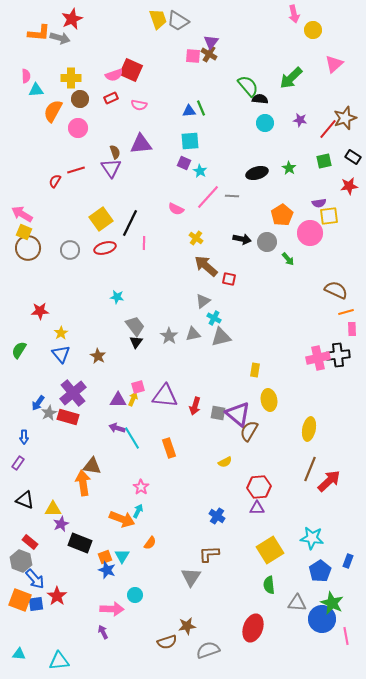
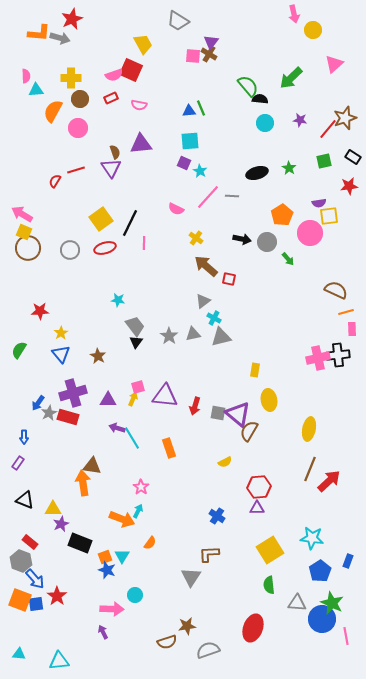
yellow trapezoid at (158, 19): moved 15 px left, 25 px down; rotated 10 degrees counterclockwise
cyan star at (117, 297): moved 1 px right, 3 px down
purple cross at (73, 393): rotated 24 degrees clockwise
purple triangle at (118, 400): moved 10 px left
